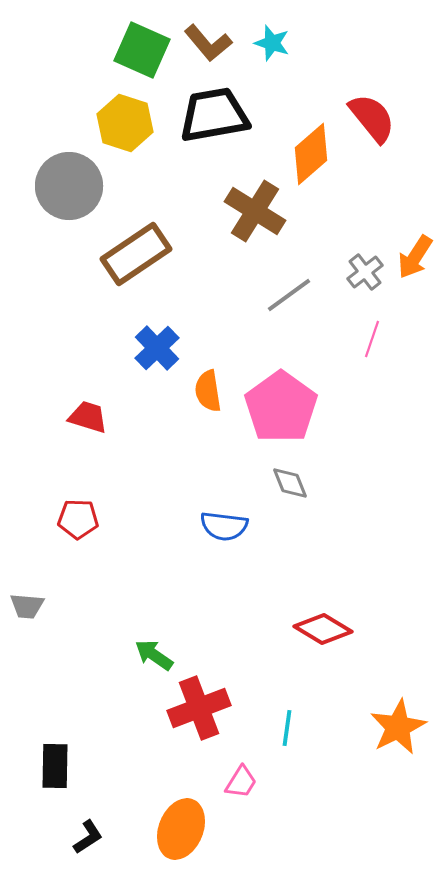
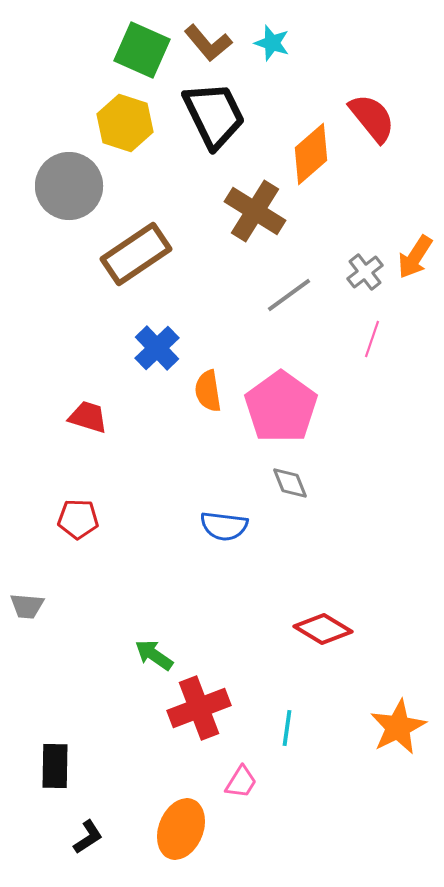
black trapezoid: rotated 74 degrees clockwise
